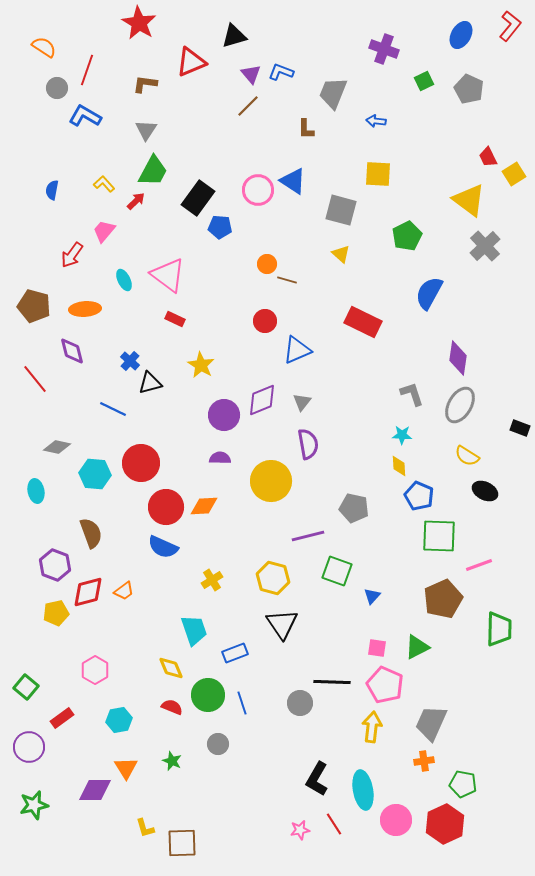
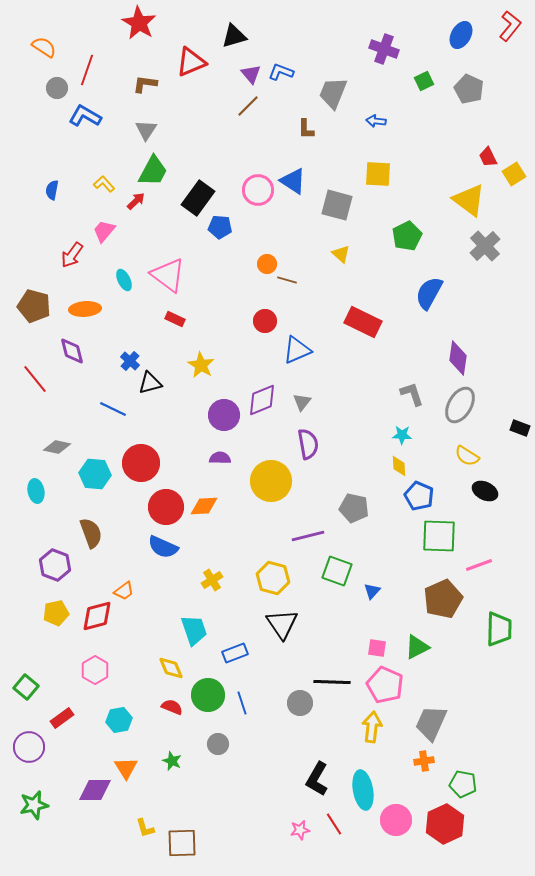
gray square at (341, 210): moved 4 px left, 5 px up
red diamond at (88, 592): moved 9 px right, 24 px down
blue triangle at (372, 596): moved 5 px up
